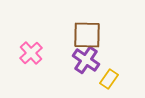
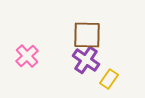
pink cross: moved 4 px left, 3 px down
